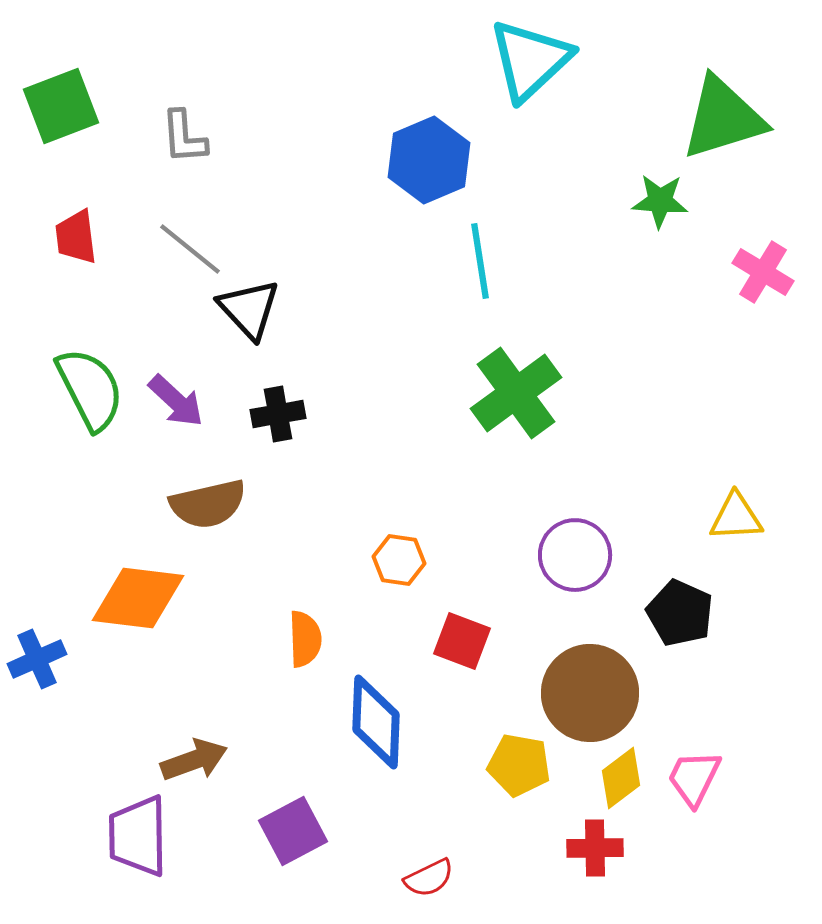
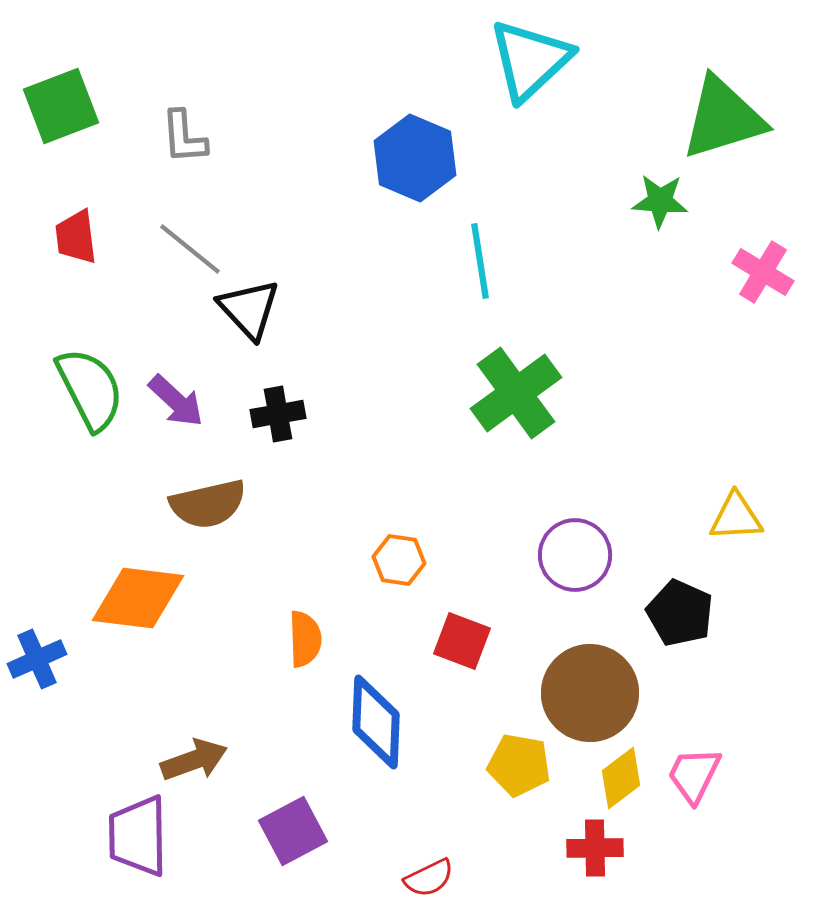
blue hexagon: moved 14 px left, 2 px up; rotated 14 degrees counterclockwise
pink trapezoid: moved 3 px up
